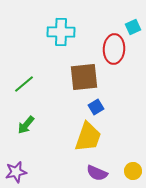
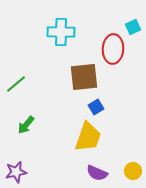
red ellipse: moved 1 px left
green line: moved 8 px left
